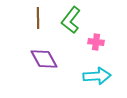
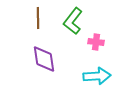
green L-shape: moved 2 px right, 1 px down
purple diamond: rotated 20 degrees clockwise
